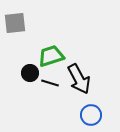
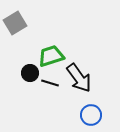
gray square: rotated 25 degrees counterclockwise
black arrow: moved 1 px up; rotated 8 degrees counterclockwise
